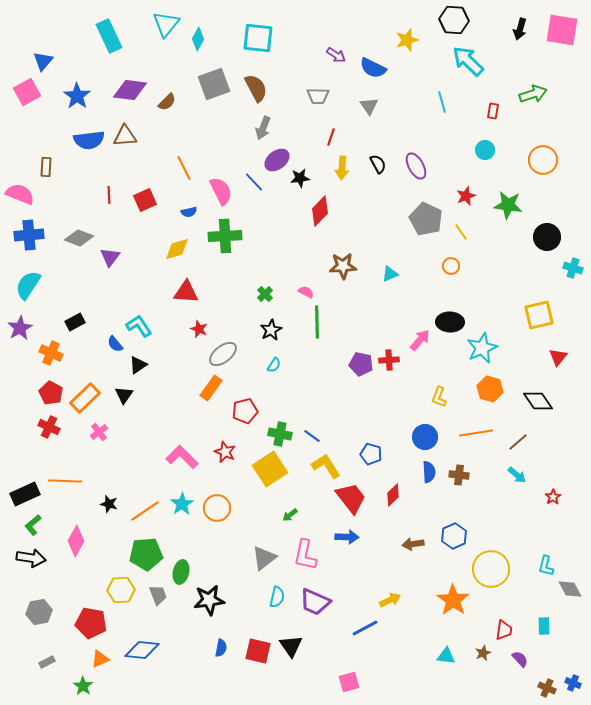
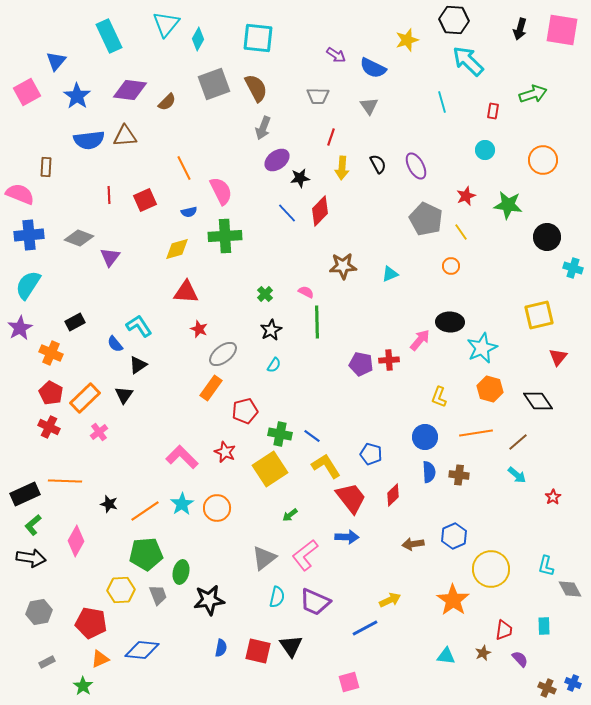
blue triangle at (43, 61): moved 13 px right
blue line at (254, 182): moved 33 px right, 31 px down
pink L-shape at (305, 555): rotated 40 degrees clockwise
